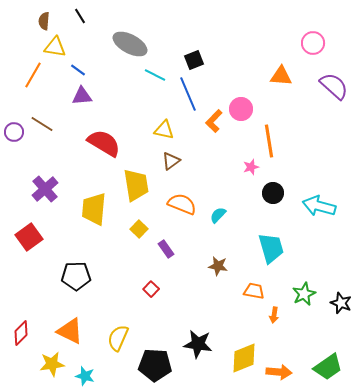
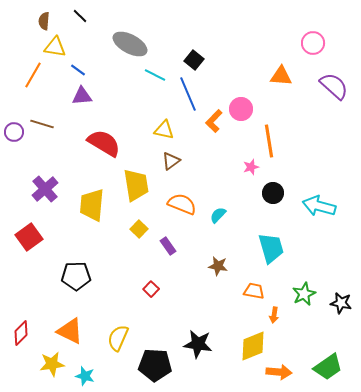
black line at (80, 16): rotated 14 degrees counterclockwise
black square at (194, 60): rotated 30 degrees counterclockwise
brown line at (42, 124): rotated 15 degrees counterclockwise
yellow trapezoid at (94, 209): moved 2 px left, 4 px up
purple rectangle at (166, 249): moved 2 px right, 3 px up
black star at (341, 303): rotated 10 degrees counterclockwise
yellow diamond at (244, 358): moved 9 px right, 12 px up
